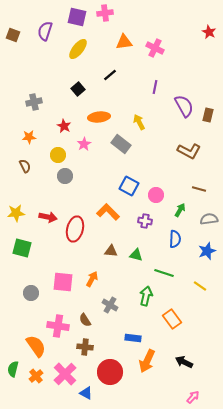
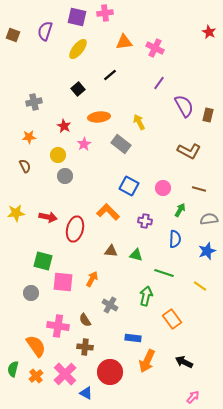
purple line at (155, 87): moved 4 px right, 4 px up; rotated 24 degrees clockwise
pink circle at (156, 195): moved 7 px right, 7 px up
green square at (22, 248): moved 21 px right, 13 px down
